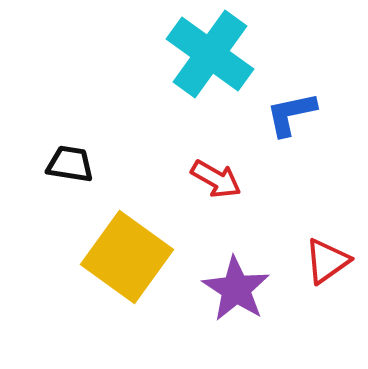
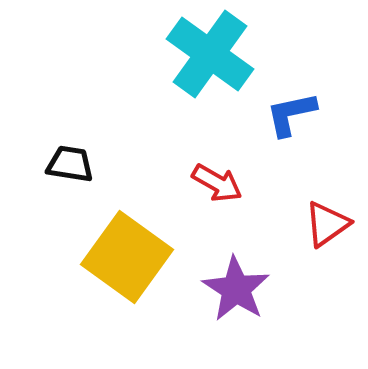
red arrow: moved 1 px right, 4 px down
red triangle: moved 37 px up
